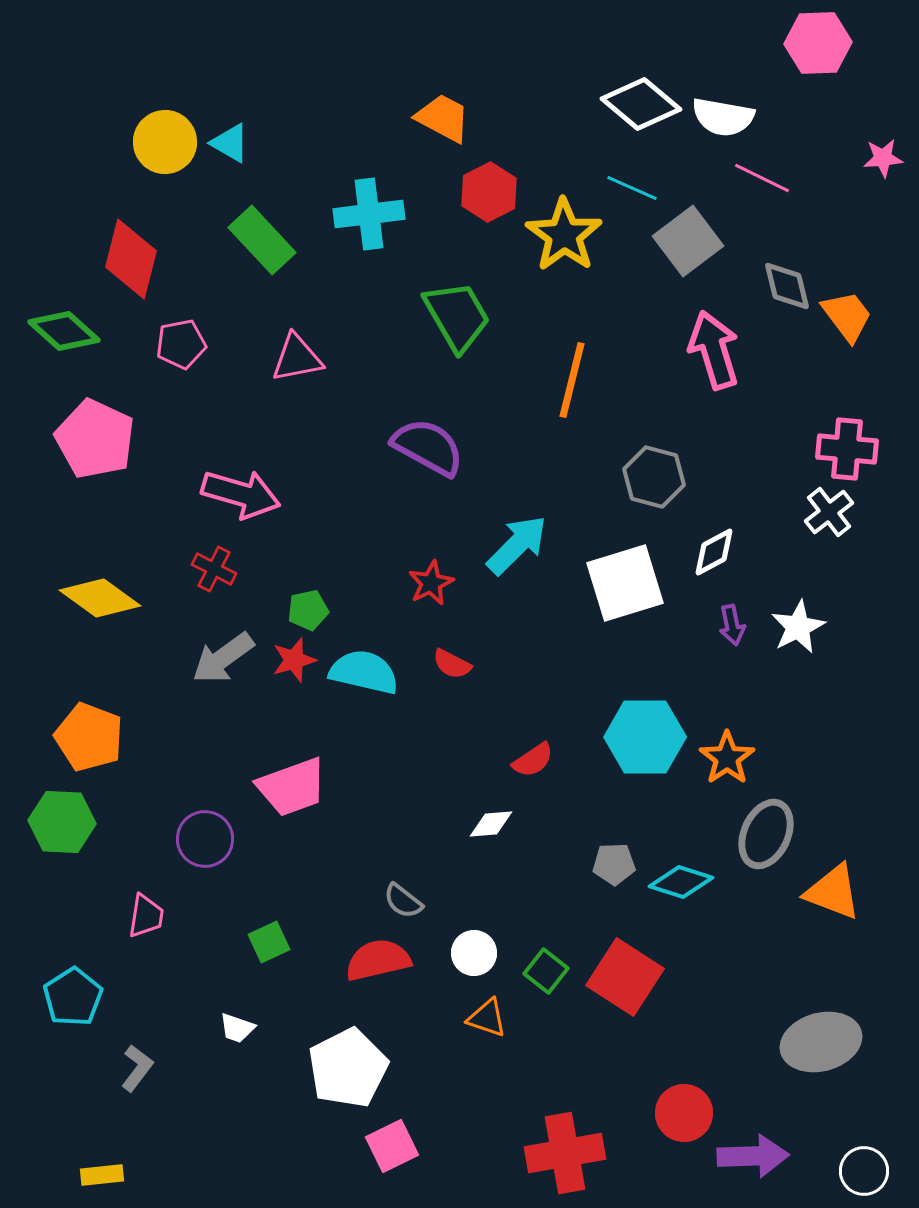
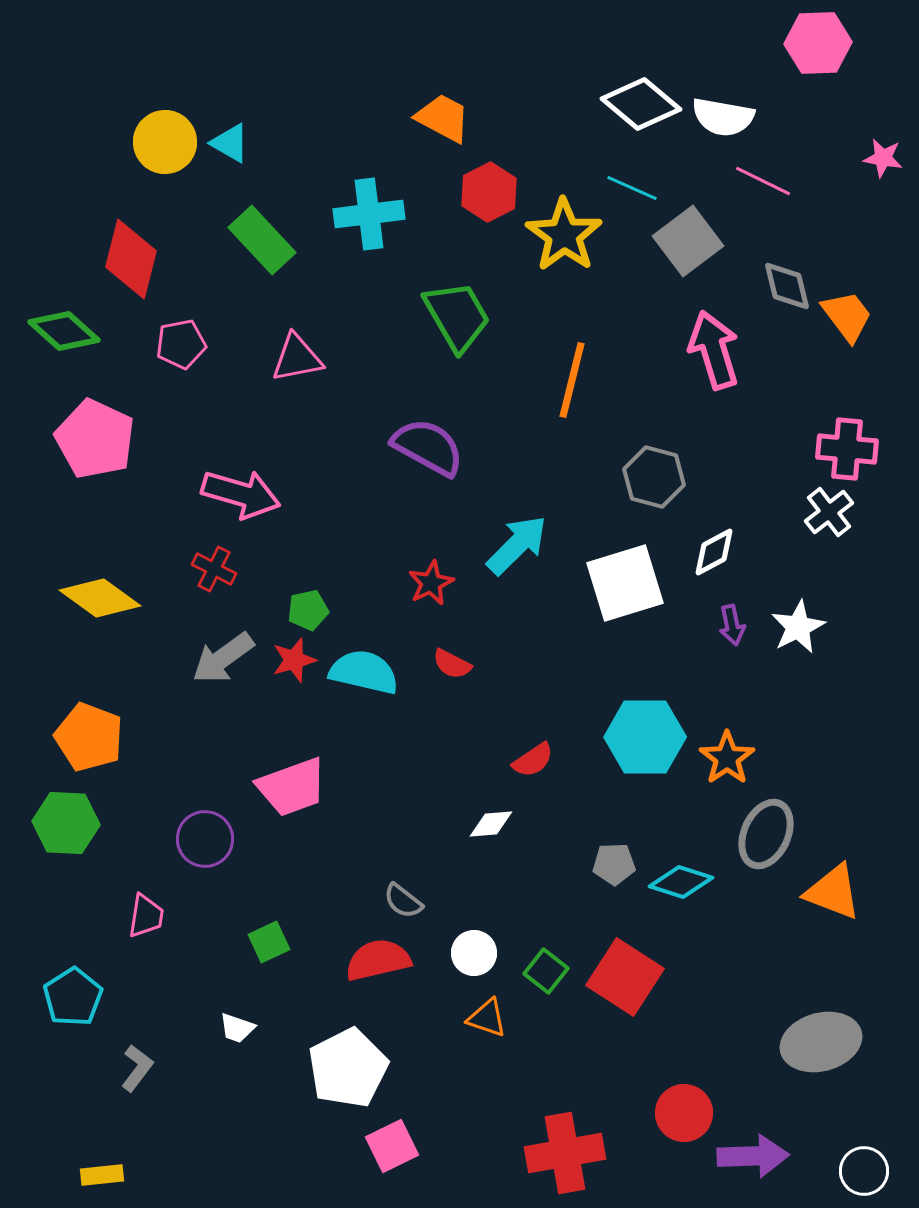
pink star at (883, 158): rotated 15 degrees clockwise
pink line at (762, 178): moved 1 px right, 3 px down
green hexagon at (62, 822): moved 4 px right, 1 px down
